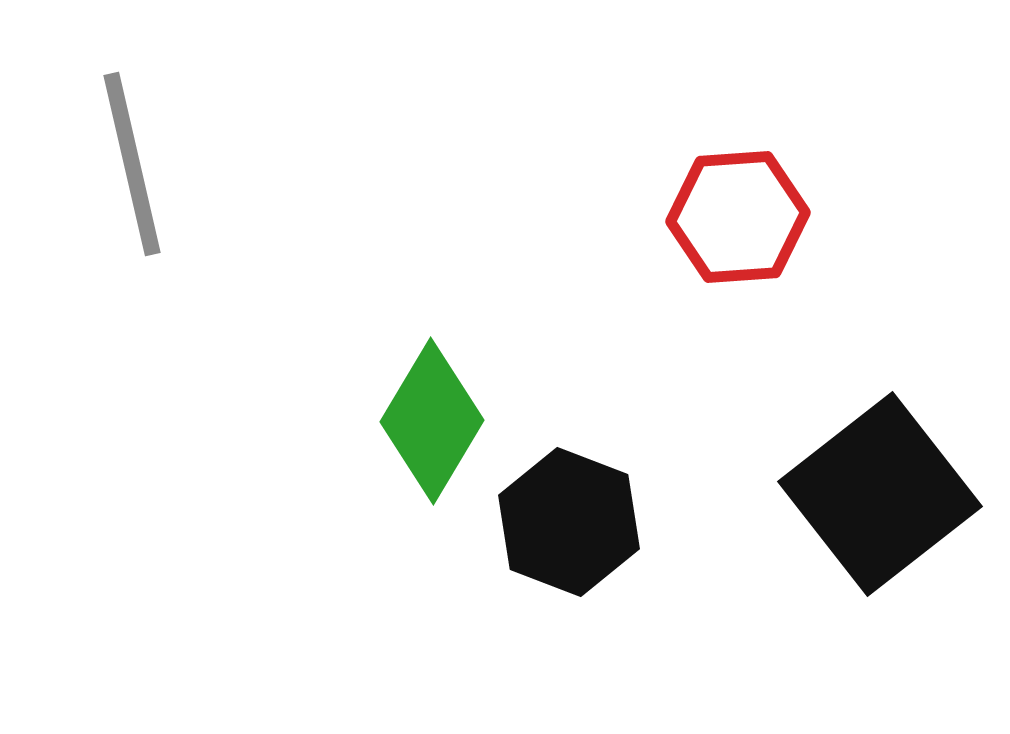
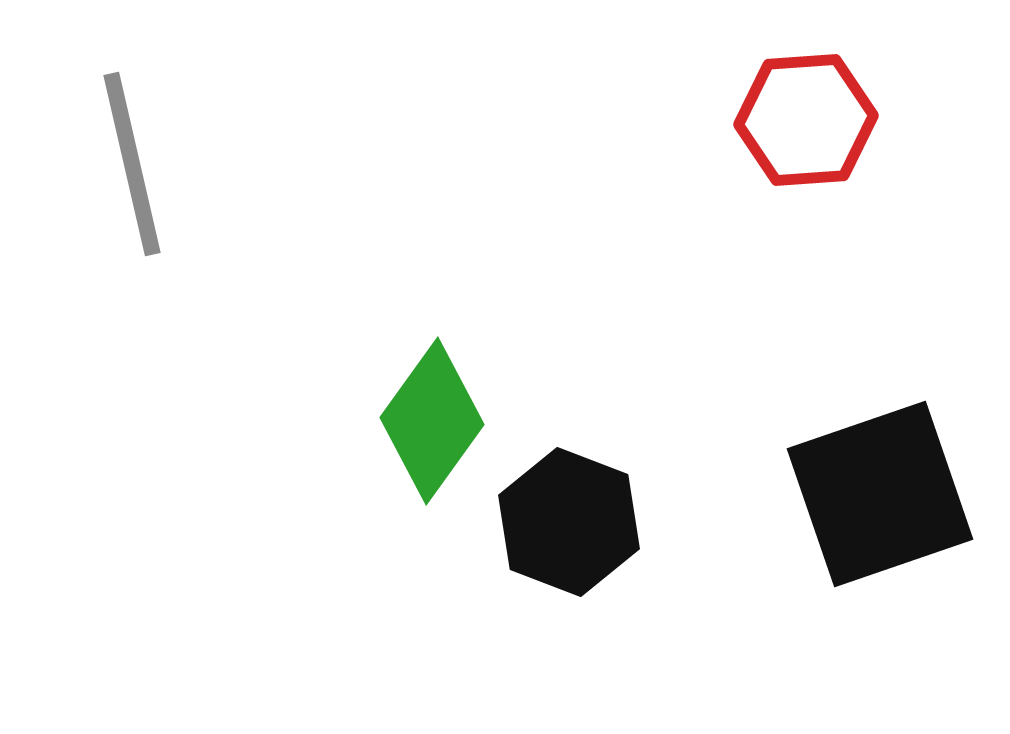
red hexagon: moved 68 px right, 97 px up
green diamond: rotated 5 degrees clockwise
black square: rotated 19 degrees clockwise
